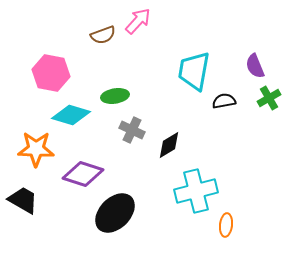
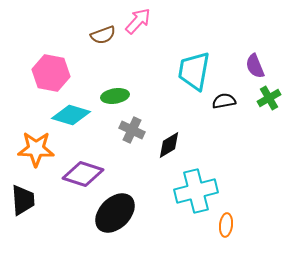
black trapezoid: rotated 56 degrees clockwise
